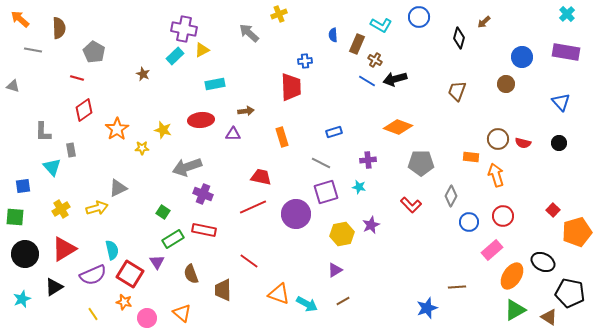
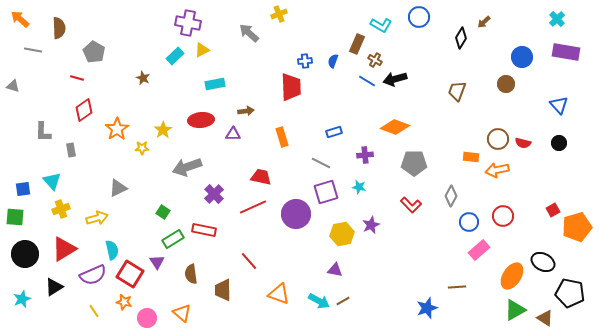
cyan cross at (567, 14): moved 10 px left, 5 px down
purple cross at (184, 29): moved 4 px right, 6 px up
blue semicircle at (333, 35): moved 26 px down; rotated 24 degrees clockwise
black diamond at (459, 38): moved 2 px right; rotated 15 degrees clockwise
brown star at (143, 74): moved 4 px down
blue triangle at (561, 102): moved 2 px left, 3 px down
orange diamond at (398, 127): moved 3 px left
yellow star at (163, 130): rotated 24 degrees clockwise
purple cross at (368, 160): moved 3 px left, 5 px up
gray pentagon at (421, 163): moved 7 px left
cyan triangle at (52, 167): moved 14 px down
orange arrow at (496, 175): moved 1 px right, 5 px up; rotated 85 degrees counterclockwise
blue square at (23, 186): moved 3 px down
purple cross at (203, 194): moved 11 px right; rotated 24 degrees clockwise
yellow arrow at (97, 208): moved 10 px down
yellow cross at (61, 209): rotated 12 degrees clockwise
red square at (553, 210): rotated 16 degrees clockwise
orange pentagon at (577, 232): moved 5 px up
pink rectangle at (492, 250): moved 13 px left
red line at (249, 261): rotated 12 degrees clockwise
purple triangle at (335, 270): rotated 42 degrees clockwise
brown semicircle at (191, 274): rotated 12 degrees clockwise
cyan arrow at (307, 304): moved 12 px right, 3 px up
yellow line at (93, 314): moved 1 px right, 3 px up
brown triangle at (549, 317): moved 4 px left, 1 px down
